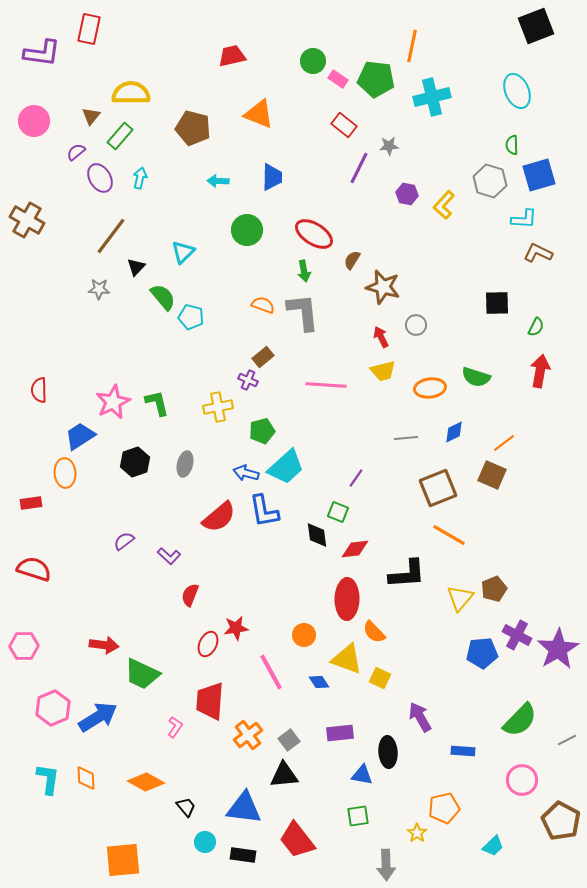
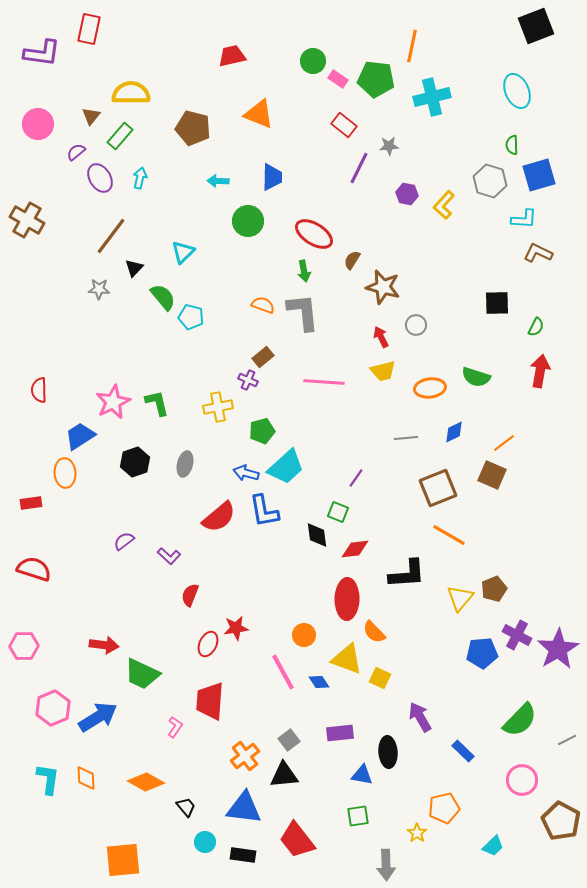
pink circle at (34, 121): moved 4 px right, 3 px down
green circle at (247, 230): moved 1 px right, 9 px up
black triangle at (136, 267): moved 2 px left, 1 px down
pink line at (326, 385): moved 2 px left, 3 px up
pink line at (271, 672): moved 12 px right
orange cross at (248, 735): moved 3 px left, 21 px down
blue rectangle at (463, 751): rotated 40 degrees clockwise
